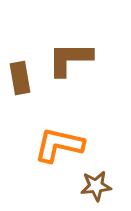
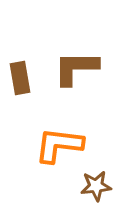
brown L-shape: moved 6 px right, 9 px down
orange L-shape: rotated 6 degrees counterclockwise
